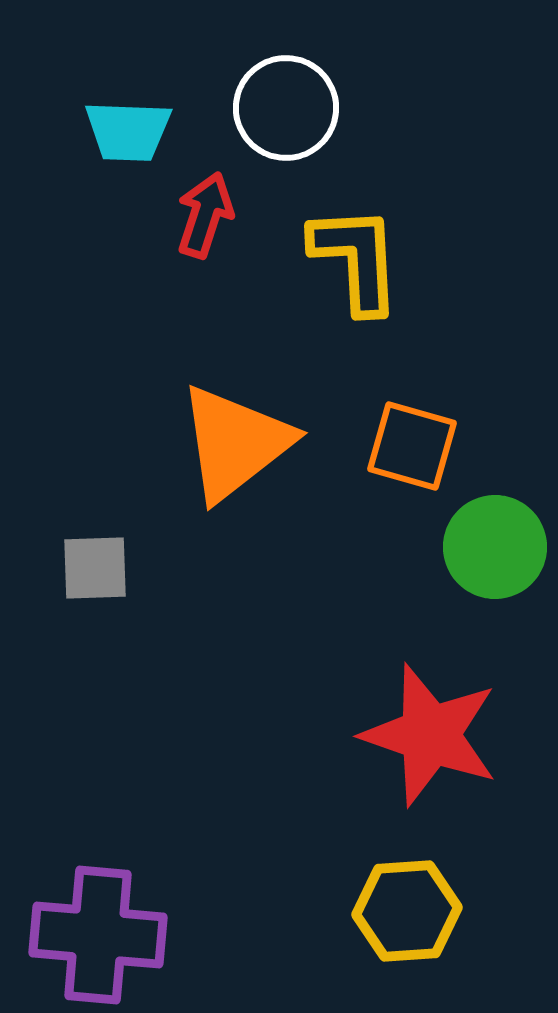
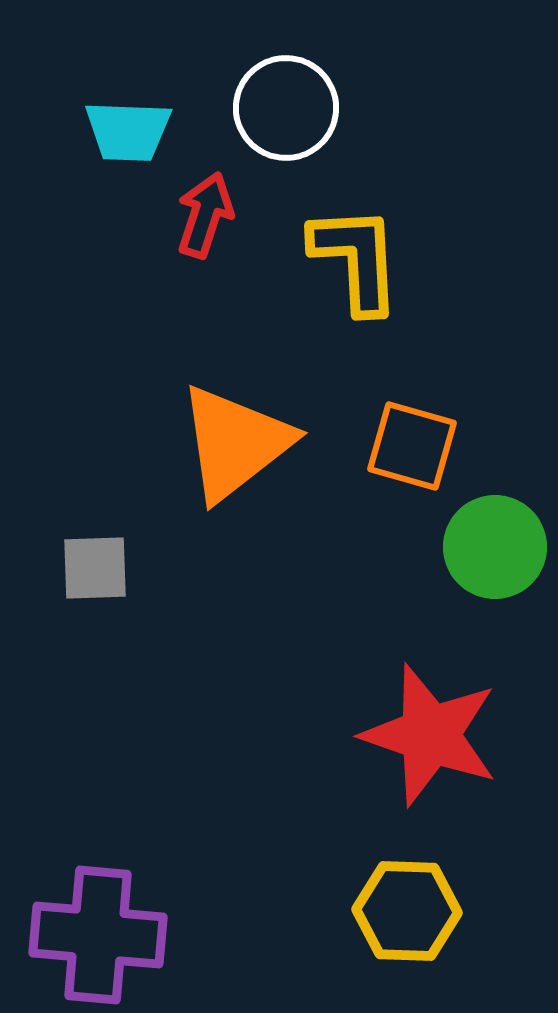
yellow hexagon: rotated 6 degrees clockwise
